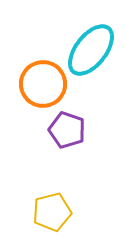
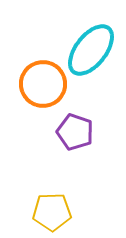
purple pentagon: moved 8 px right, 2 px down
yellow pentagon: rotated 12 degrees clockwise
